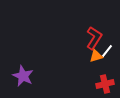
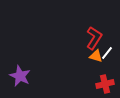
white line: moved 2 px down
orange triangle: rotated 32 degrees clockwise
purple star: moved 3 px left
